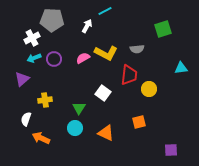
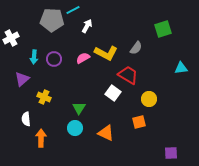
cyan line: moved 32 px left, 1 px up
white cross: moved 21 px left
gray semicircle: moved 1 px left, 1 px up; rotated 48 degrees counterclockwise
cyan arrow: moved 1 px up; rotated 64 degrees counterclockwise
red trapezoid: moved 1 px left; rotated 65 degrees counterclockwise
yellow circle: moved 10 px down
white square: moved 10 px right
yellow cross: moved 1 px left, 3 px up; rotated 32 degrees clockwise
white semicircle: rotated 24 degrees counterclockwise
orange arrow: rotated 66 degrees clockwise
purple square: moved 3 px down
